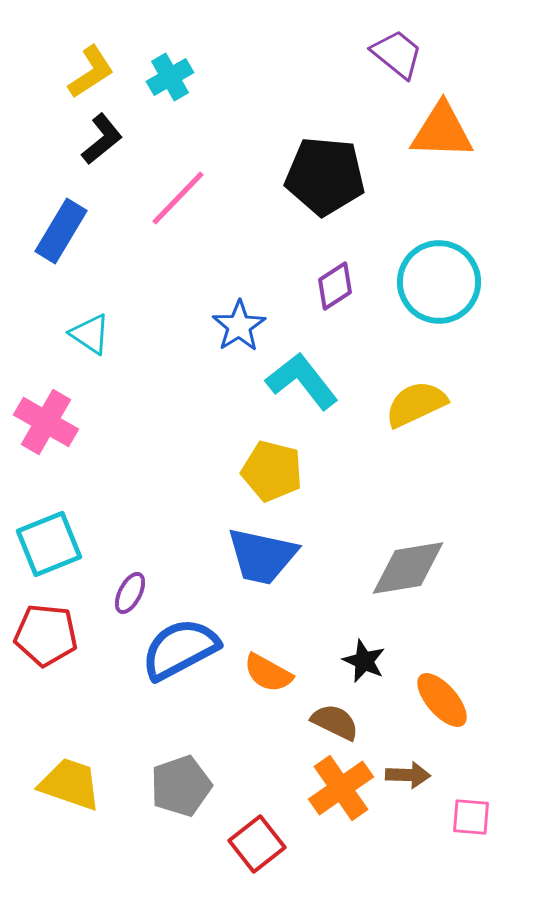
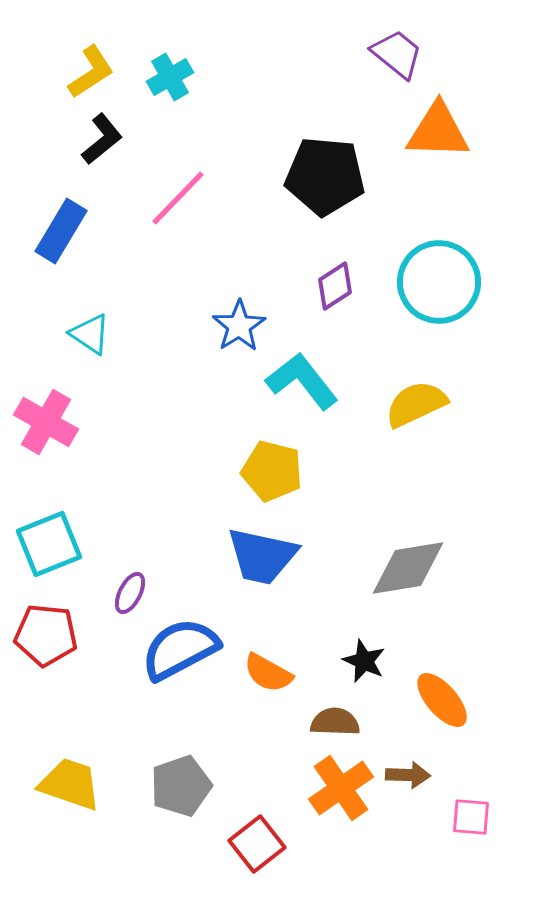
orange triangle: moved 4 px left
brown semicircle: rotated 24 degrees counterclockwise
